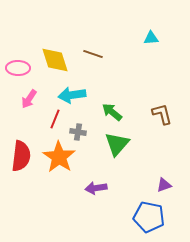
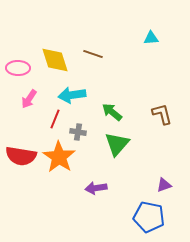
red semicircle: rotated 92 degrees clockwise
